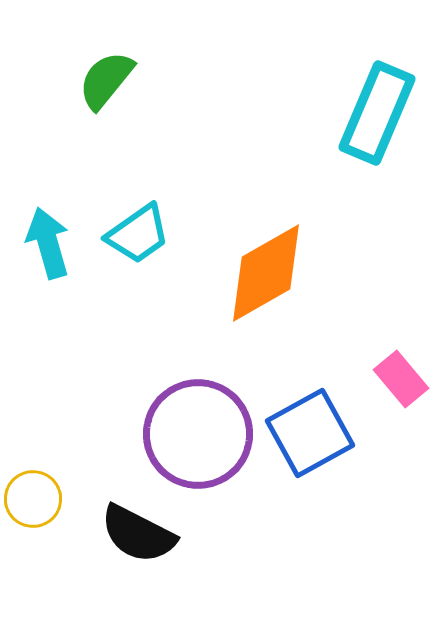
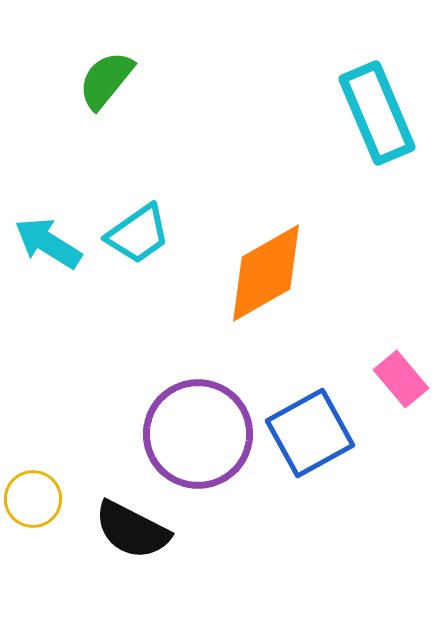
cyan rectangle: rotated 46 degrees counterclockwise
cyan arrow: rotated 42 degrees counterclockwise
black semicircle: moved 6 px left, 4 px up
